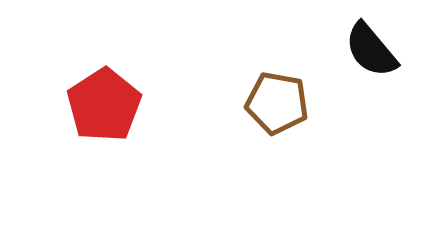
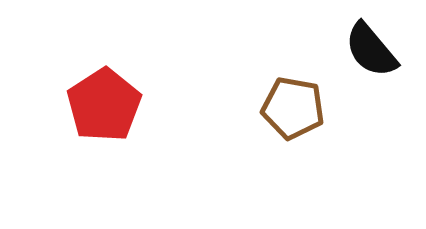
brown pentagon: moved 16 px right, 5 px down
